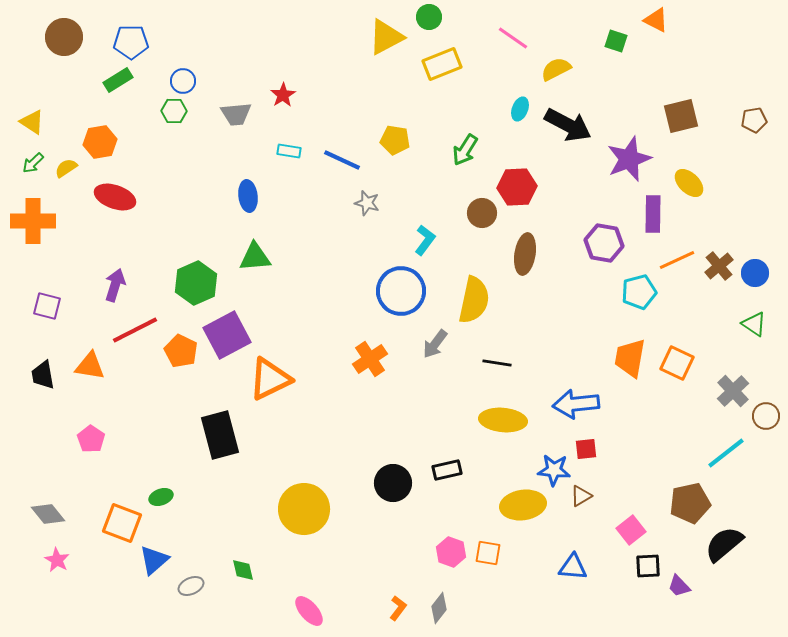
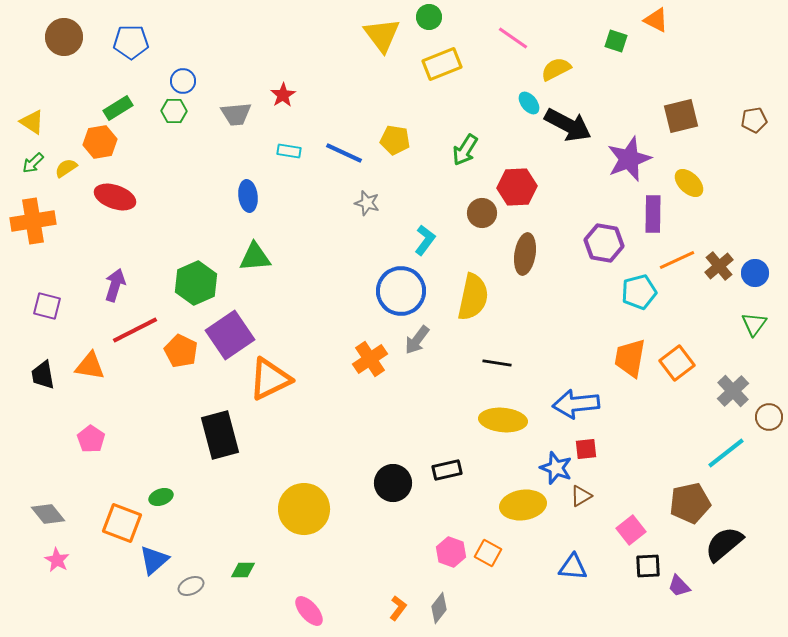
yellow triangle at (386, 37): moved 4 px left, 2 px up; rotated 39 degrees counterclockwise
green rectangle at (118, 80): moved 28 px down
cyan ellipse at (520, 109): moved 9 px right, 6 px up; rotated 60 degrees counterclockwise
blue line at (342, 160): moved 2 px right, 7 px up
orange cross at (33, 221): rotated 9 degrees counterclockwise
yellow semicircle at (474, 300): moved 1 px left, 3 px up
green triangle at (754, 324): rotated 32 degrees clockwise
purple square at (227, 335): moved 3 px right; rotated 6 degrees counterclockwise
gray arrow at (435, 344): moved 18 px left, 4 px up
orange square at (677, 363): rotated 28 degrees clockwise
brown circle at (766, 416): moved 3 px right, 1 px down
blue star at (554, 470): moved 2 px right, 2 px up; rotated 16 degrees clockwise
orange square at (488, 553): rotated 20 degrees clockwise
green diamond at (243, 570): rotated 75 degrees counterclockwise
